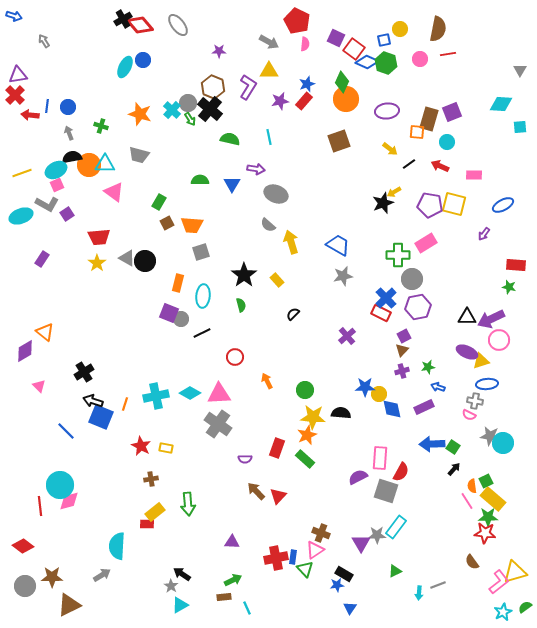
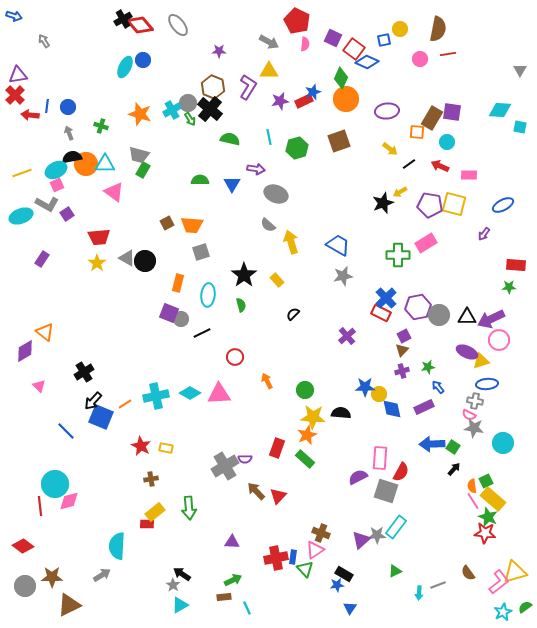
purple square at (336, 38): moved 3 px left
green hexagon at (386, 63): moved 89 px left, 85 px down; rotated 25 degrees clockwise
green diamond at (342, 82): moved 1 px left, 4 px up
blue star at (307, 84): moved 6 px right, 8 px down
red rectangle at (304, 101): rotated 24 degrees clockwise
cyan diamond at (501, 104): moved 1 px left, 6 px down
cyan cross at (172, 110): rotated 18 degrees clockwise
purple square at (452, 112): rotated 30 degrees clockwise
brown rectangle at (429, 119): moved 3 px right, 1 px up; rotated 15 degrees clockwise
cyan square at (520, 127): rotated 16 degrees clockwise
orange circle at (89, 165): moved 3 px left, 1 px up
pink rectangle at (474, 175): moved 5 px left
yellow arrow at (394, 192): moved 6 px right
green rectangle at (159, 202): moved 16 px left, 32 px up
gray circle at (412, 279): moved 27 px right, 36 px down
green star at (509, 287): rotated 16 degrees counterclockwise
cyan ellipse at (203, 296): moved 5 px right, 1 px up
blue arrow at (438, 387): rotated 32 degrees clockwise
black arrow at (93, 401): rotated 66 degrees counterclockwise
orange line at (125, 404): rotated 40 degrees clockwise
gray cross at (218, 424): moved 7 px right, 42 px down; rotated 24 degrees clockwise
gray star at (490, 436): moved 16 px left, 8 px up
cyan circle at (60, 485): moved 5 px left, 1 px up
pink line at (467, 501): moved 6 px right
green arrow at (188, 504): moved 1 px right, 4 px down
green star at (488, 517): rotated 24 degrees clockwise
purple triangle at (361, 543): moved 3 px up; rotated 18 degrees clockwise
brown semicircle at (472, 562): moved 4 px left, 11 px down
gray star at (171, 586): moved 2 px right, 1 px up
